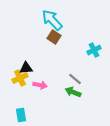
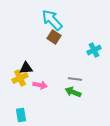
gray line: rotated 32 degrees counterclockwise
